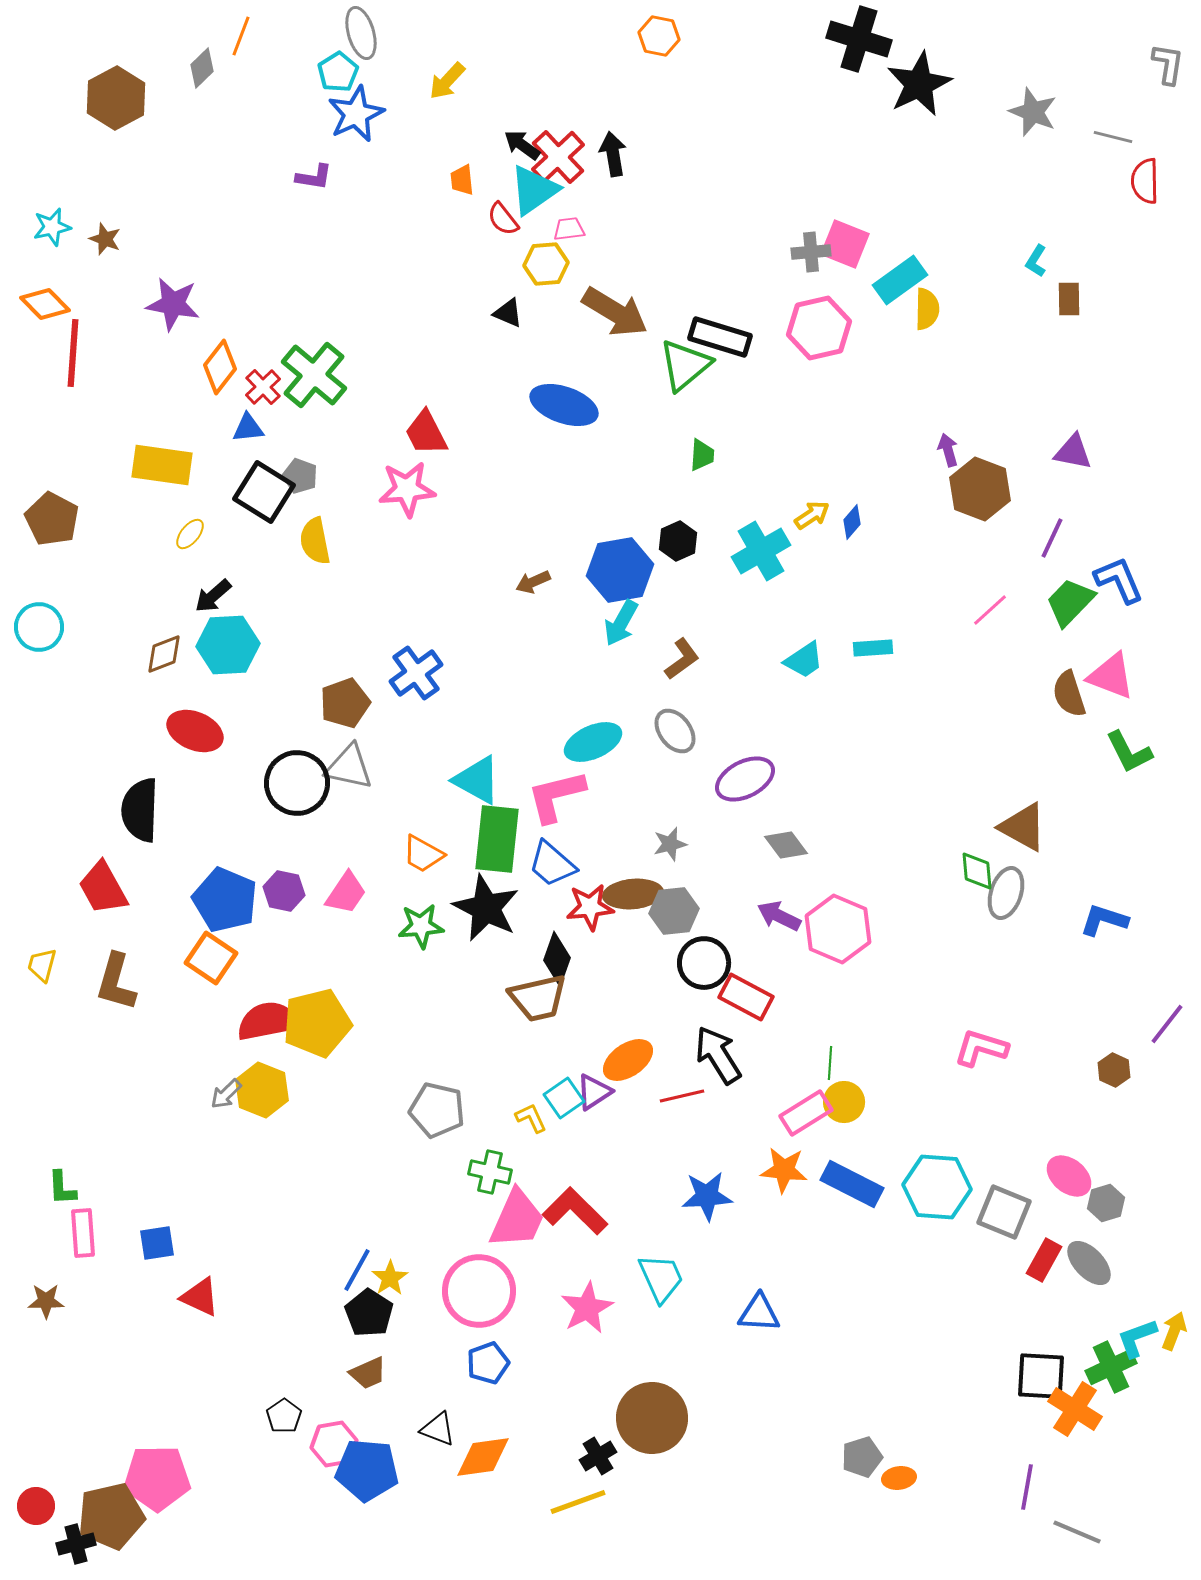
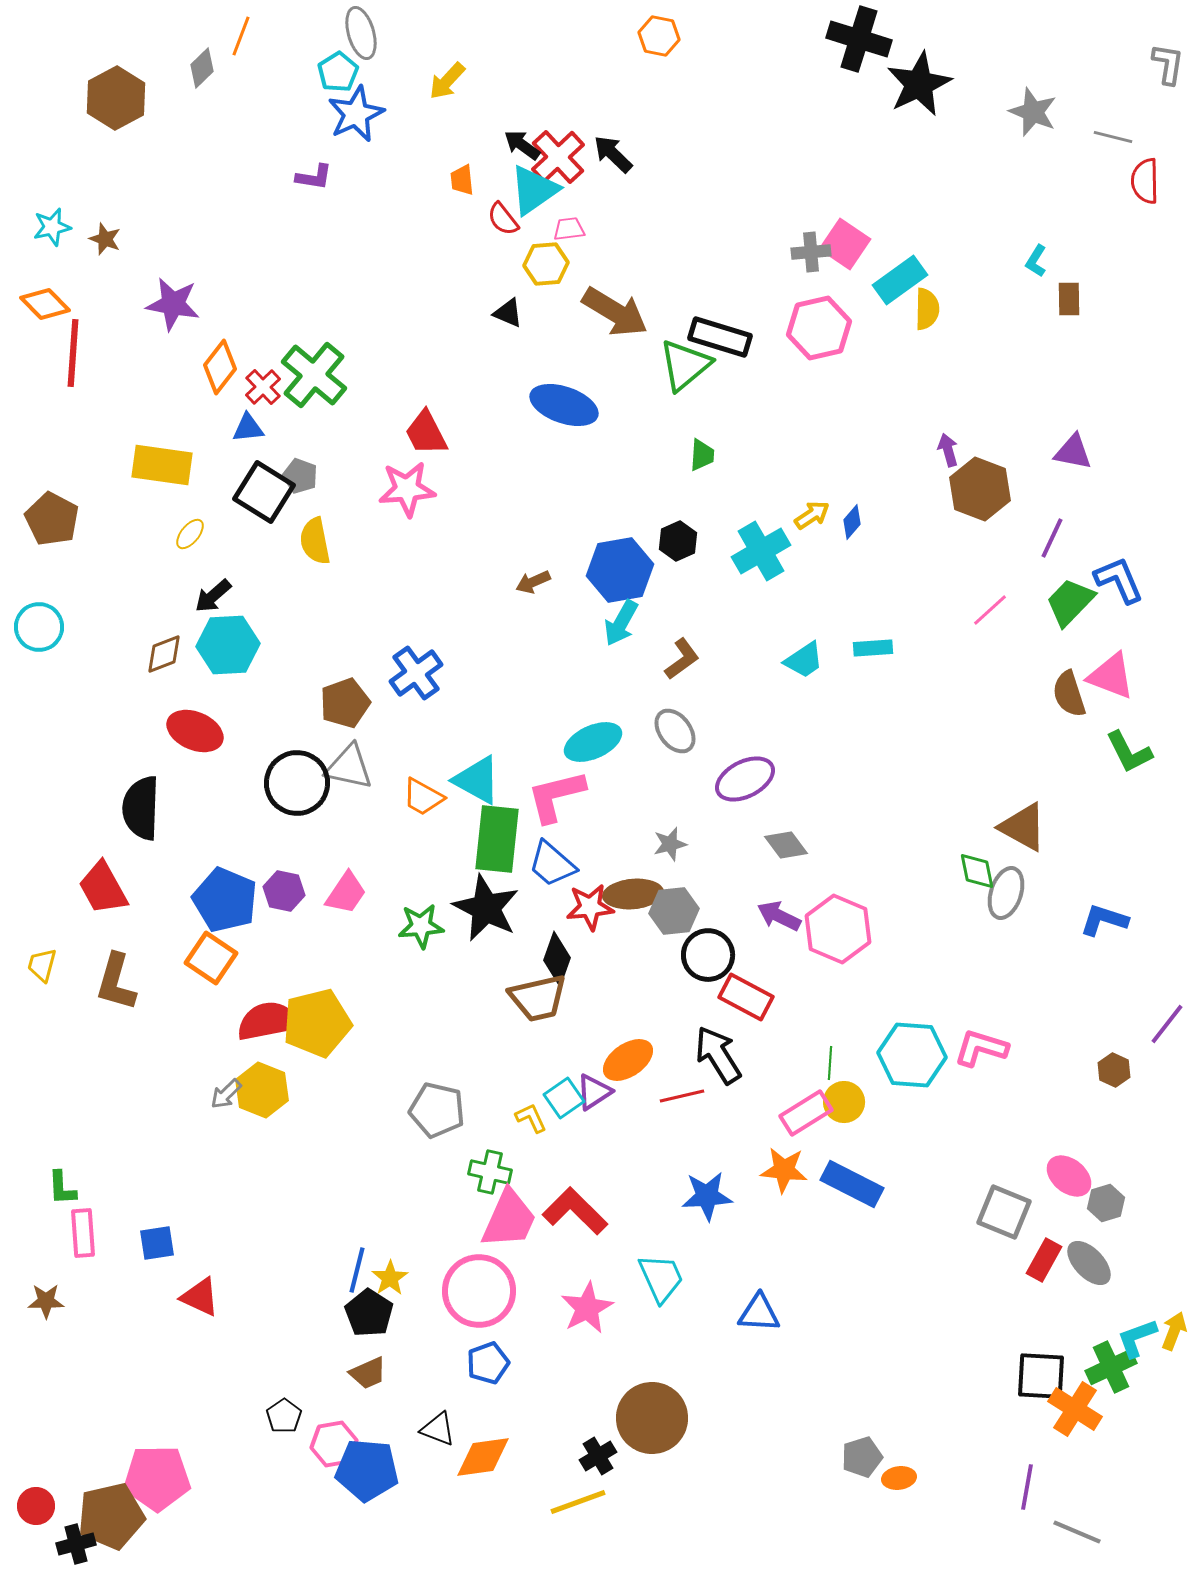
black arrow at (613, 154): rotated 36 degrees counterclockwise
pink square at (845, 244): rotated 12 degrees clockwise
black semicircle at (140, 810): moved 1 px right, 2 px up
orange trapezoid at (423, 854): moved 57 px up
green diamond at (977, 871): rotated 6 degrees counterclockwise
black circle at (704, 963): moved 4 px right, 8 px up
cyan hexagon at (937, 1187): moved 25 px left, 132 px up
pink trapezoid at (517, 1219): moved 8 px left
blue line at (357, 1270): rotated 15 degrees counterclockwise
